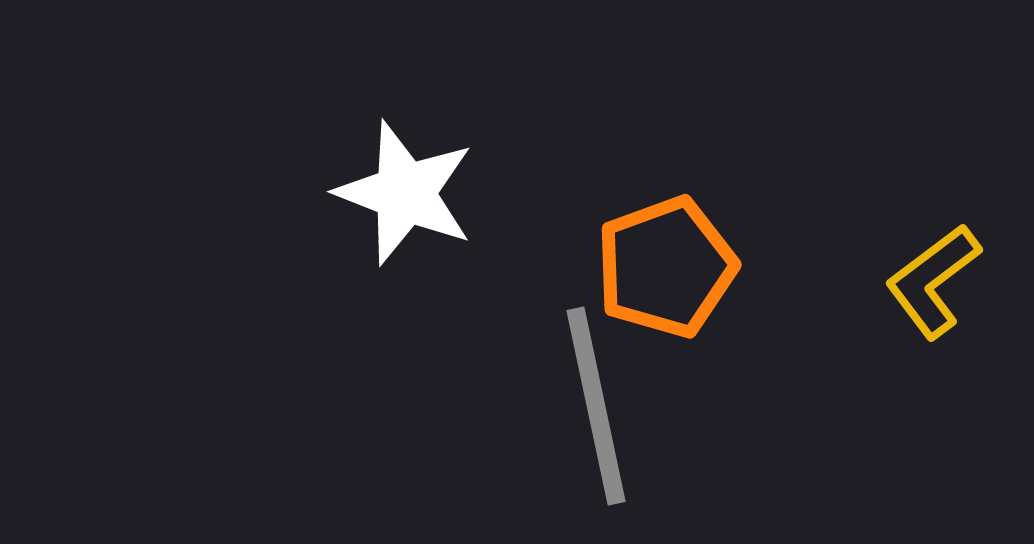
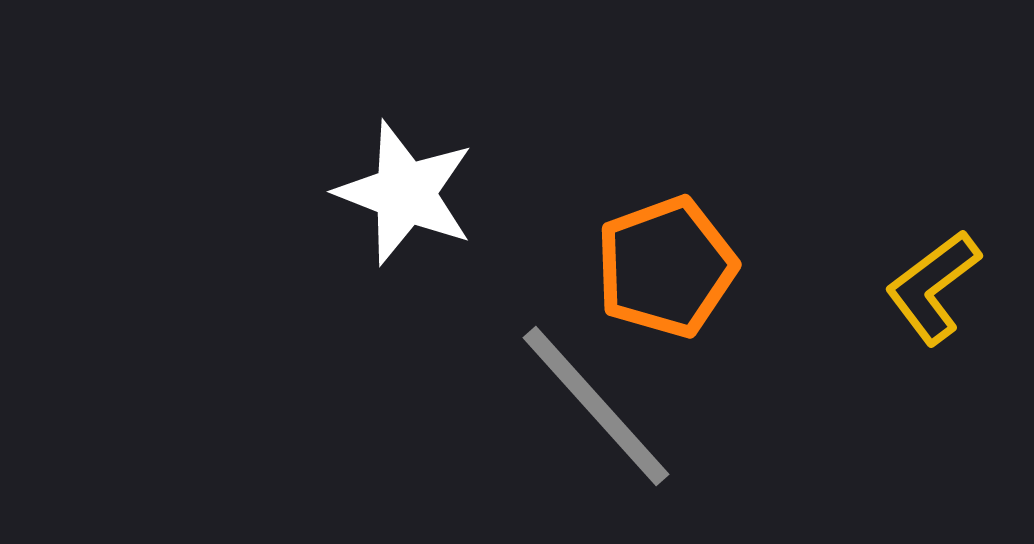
yellow L-shape: moved 6 px down
gray line: rotated 30 degrees counterclockwise
